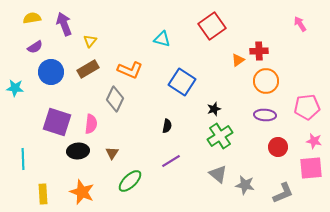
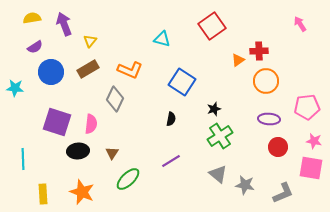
purple ellipse: moved 4 px right, 4 px down
black semicircle: moved 4 px right, 7 px up
pink square: rotated 15 degrees clockwise
green ellipse: moved 2 px left, 2 px up
